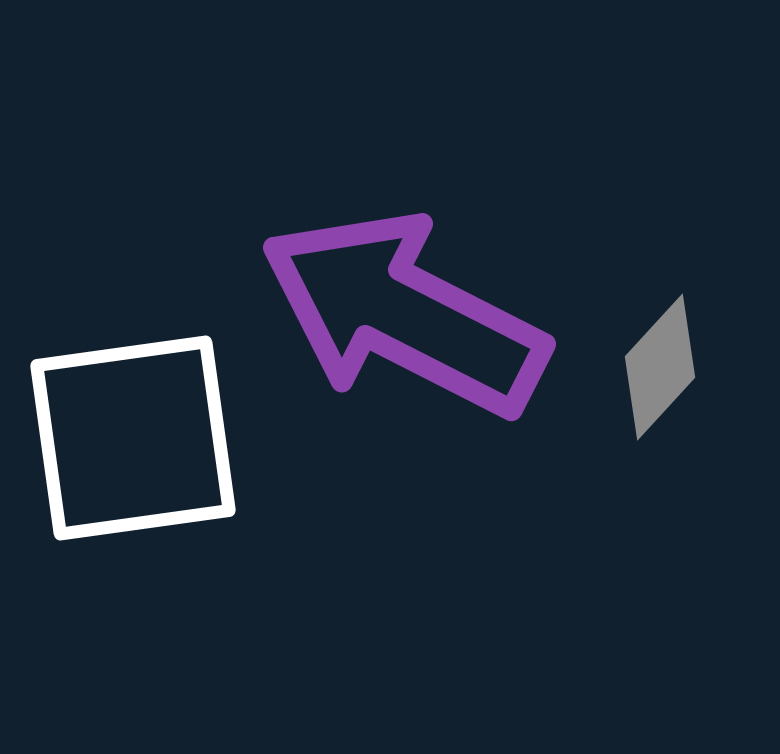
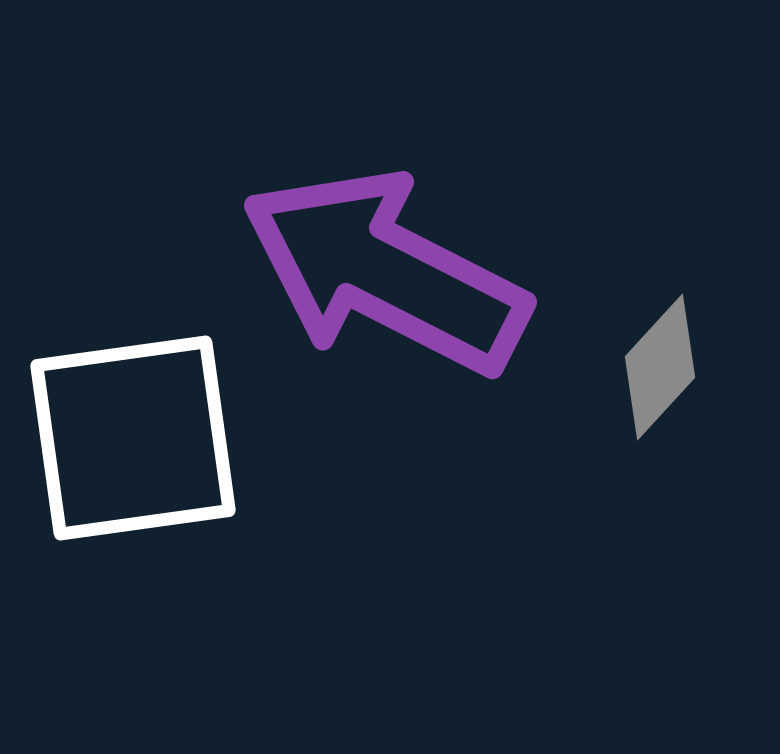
purple arrow: moved 19 px left, 42 px up
